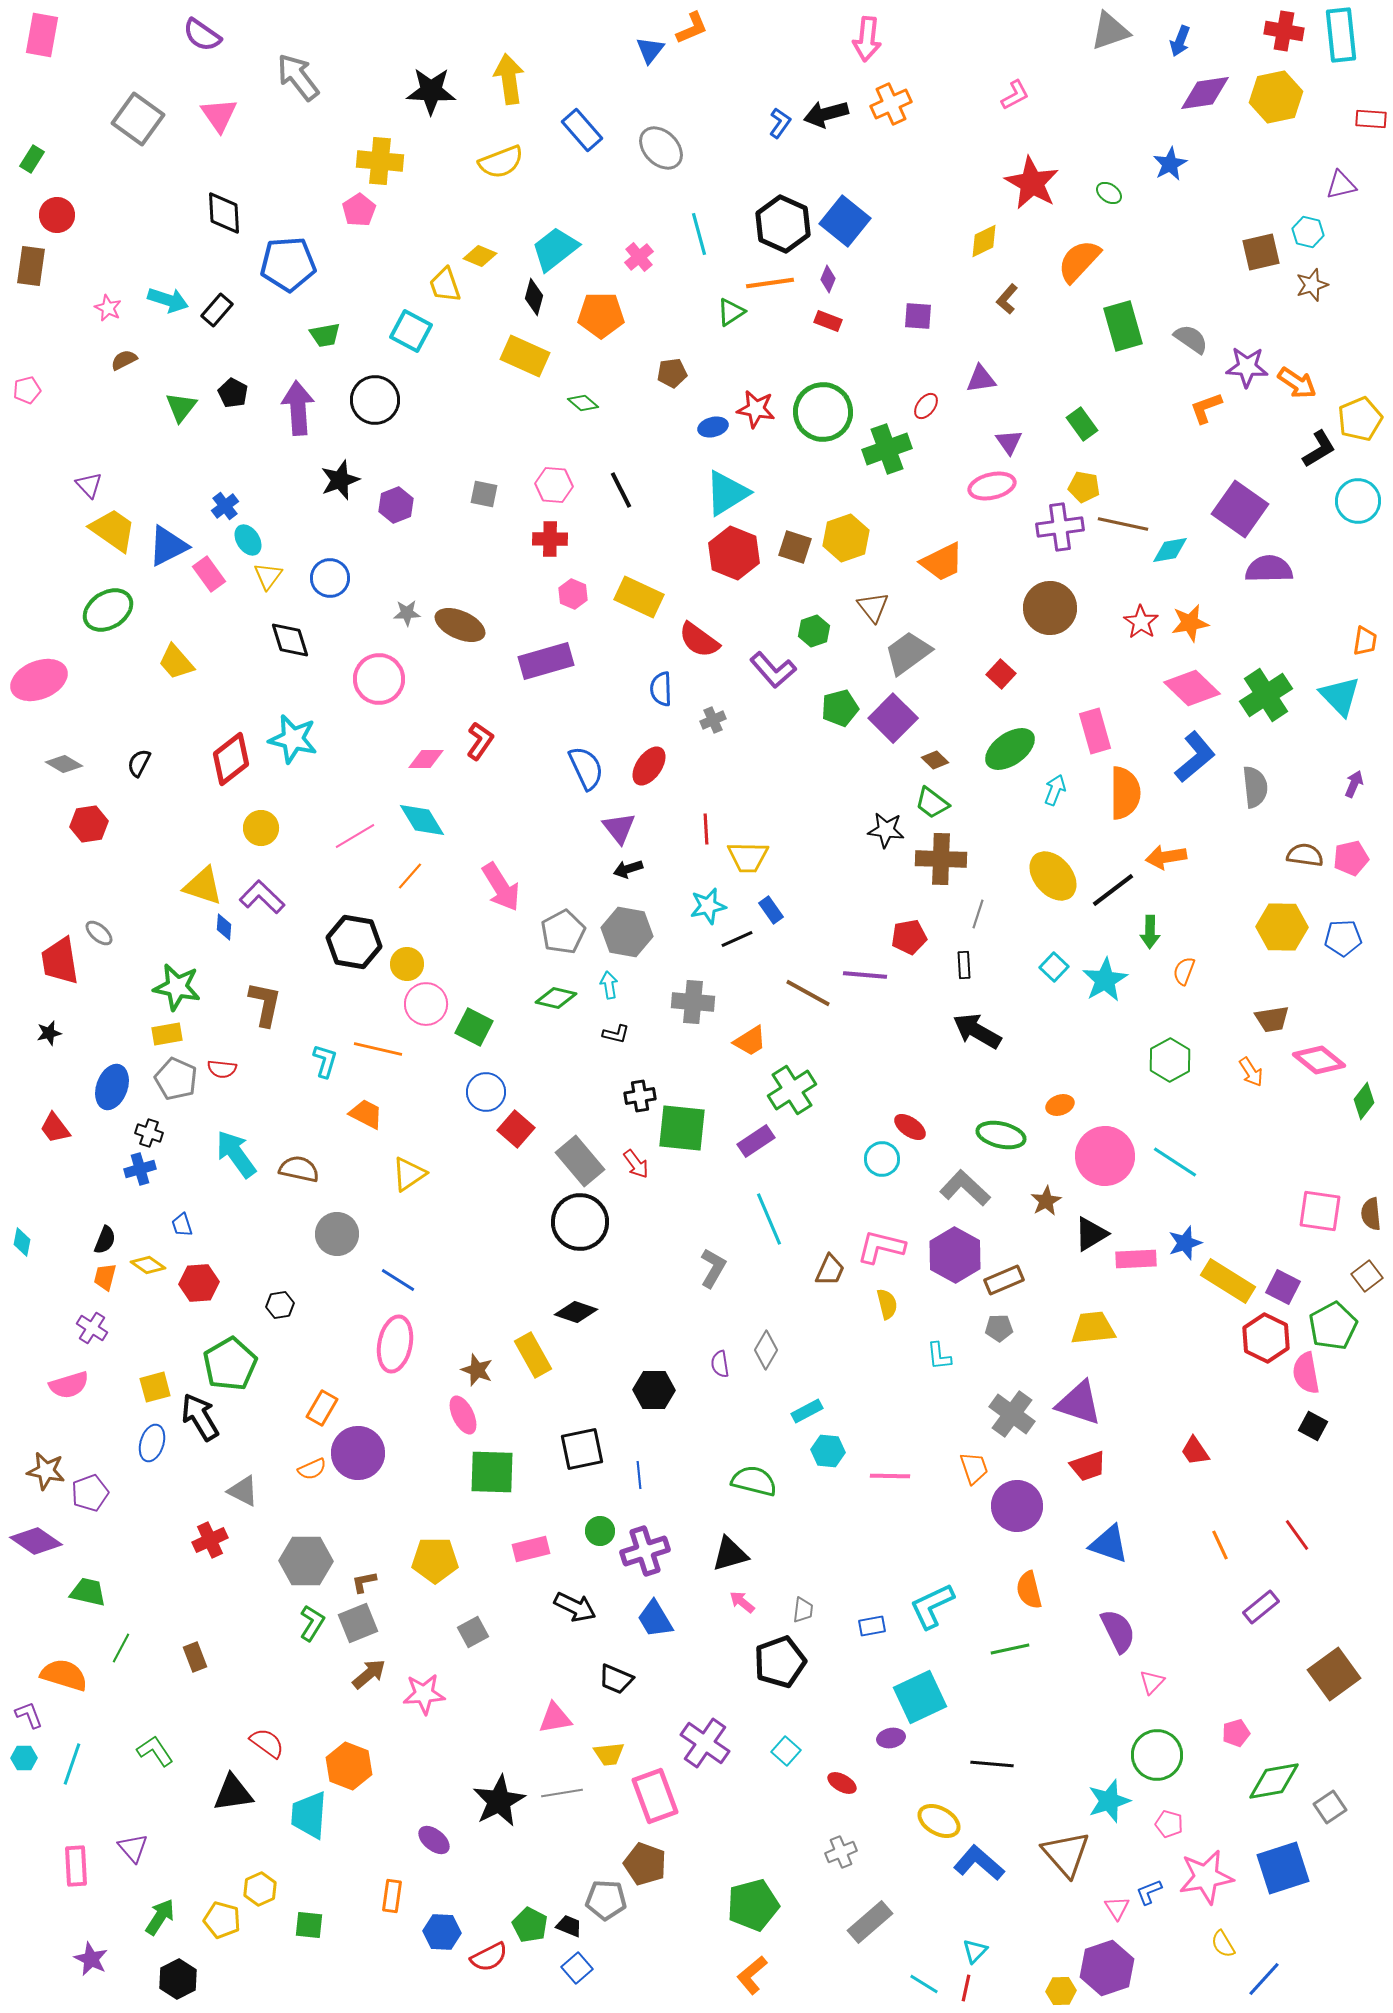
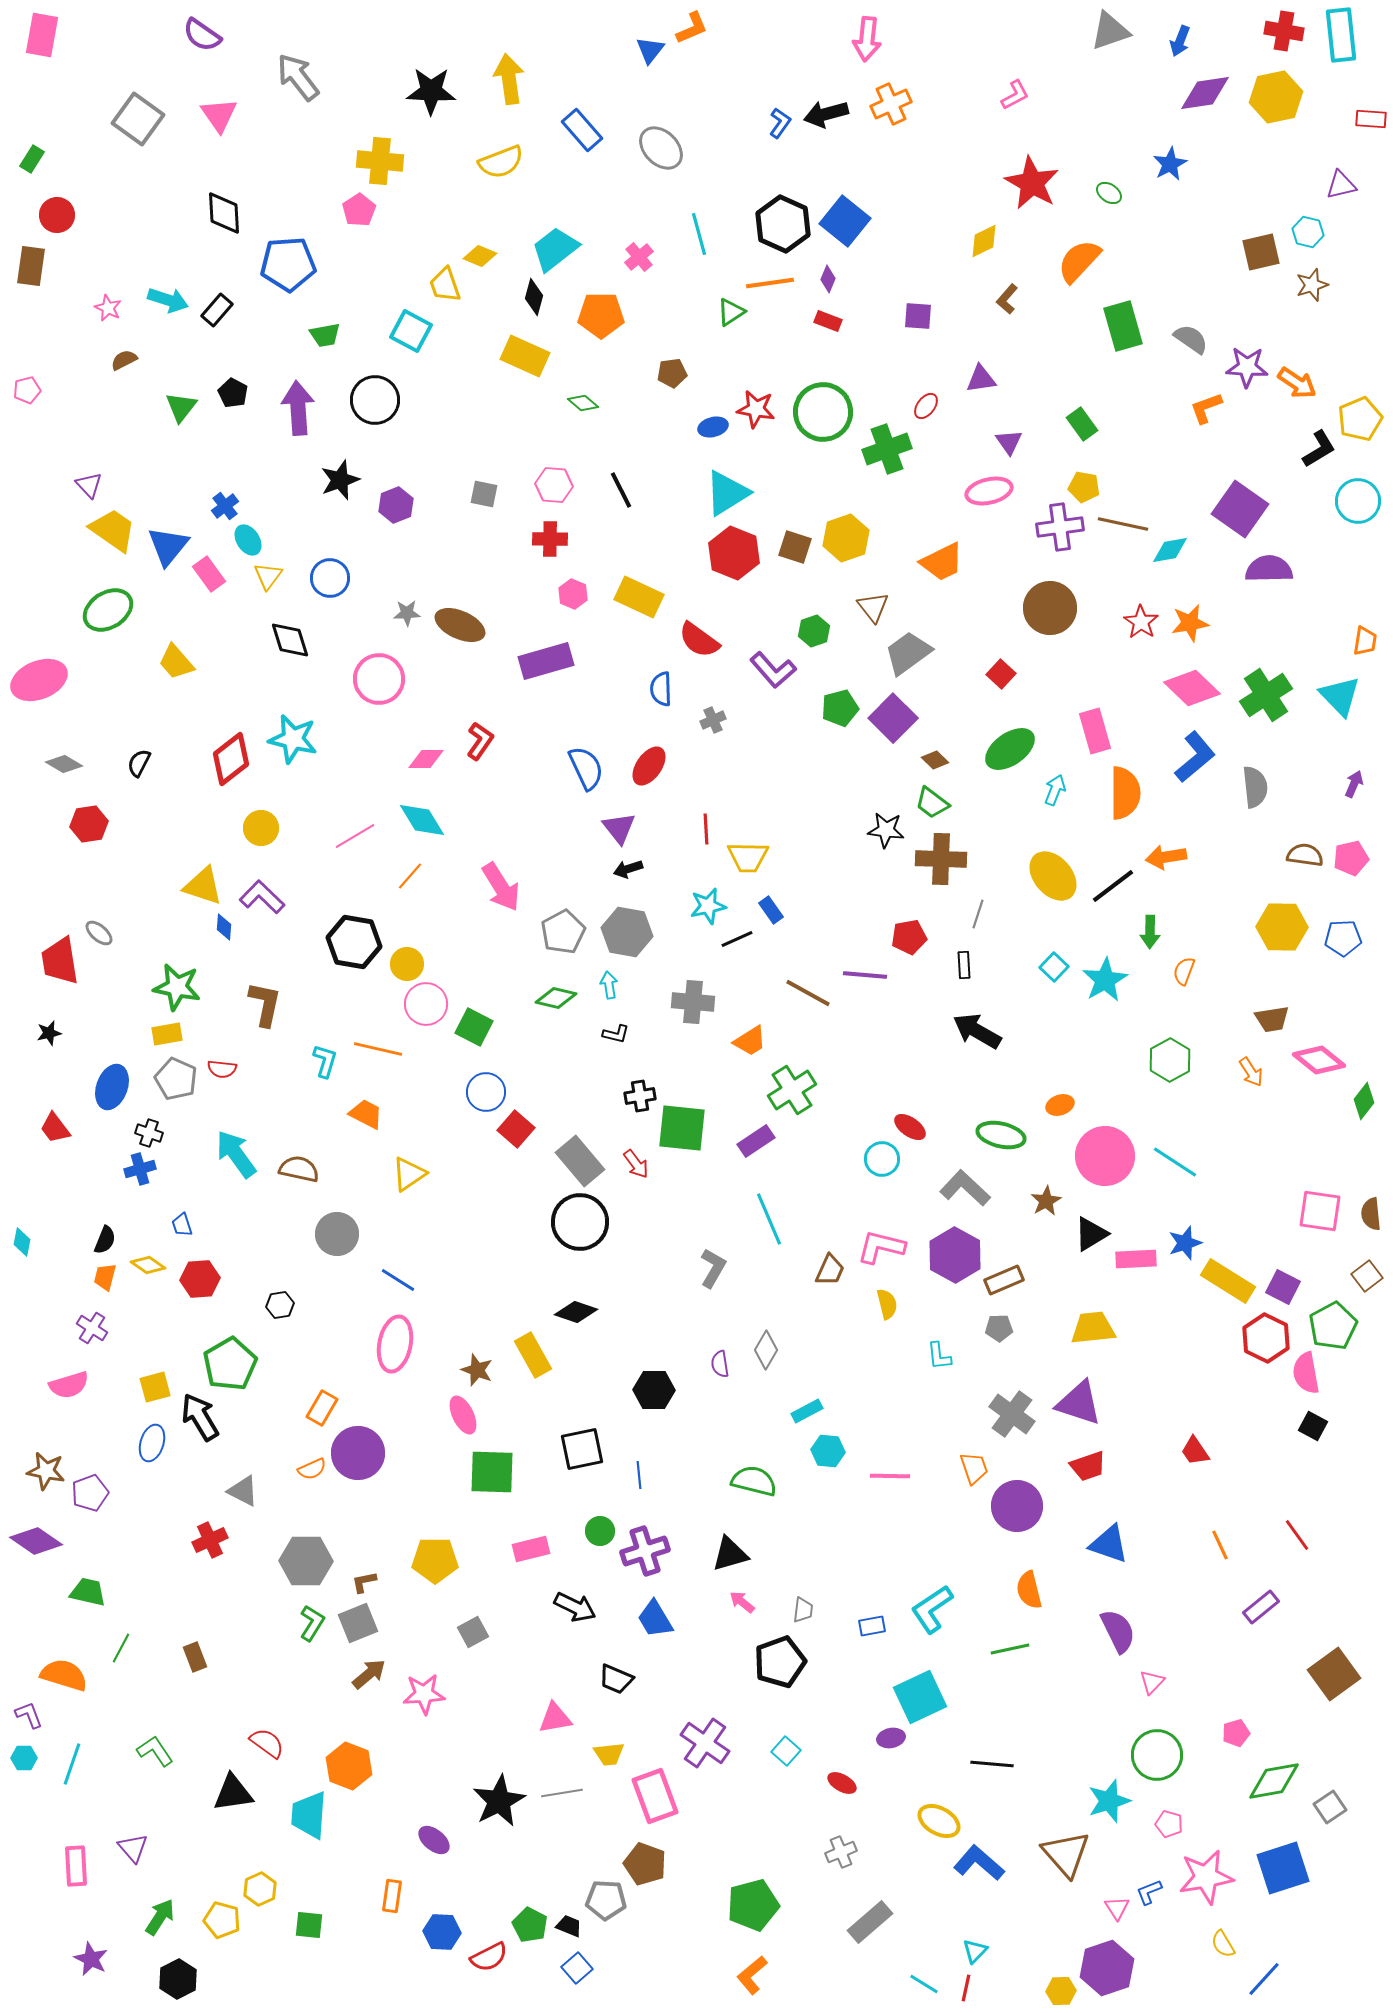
pink ellipse at (992, 486): moved 3 px left, 5 px down
blue triangle at (168, 546): rotated 24 degrees counterclockwise
black line at (1113, 890): moved 4 px up
red hexagon at (199, 1283): moved 1 px right, 4 px up
cyan L-shape at (932, 1606): moved 3 px down; rotated 9 degrees counterclockwise
